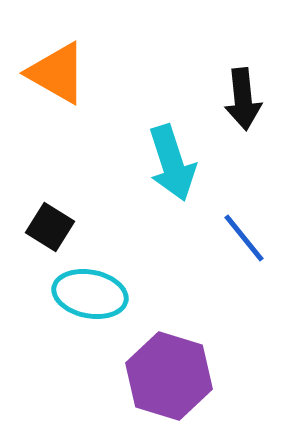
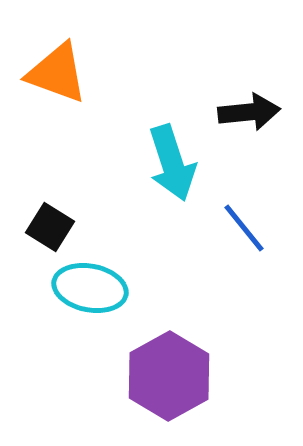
orange triangle: rotated 10 degrees counterclockwise
black arrow: moved 6 px right, 13 px down; rotated 90 degrees counterclockwise
blue line: moved 10 px up
cyan ellipse: moved 6 px up
purple hexagon: rotated 14 degrees clockwise
